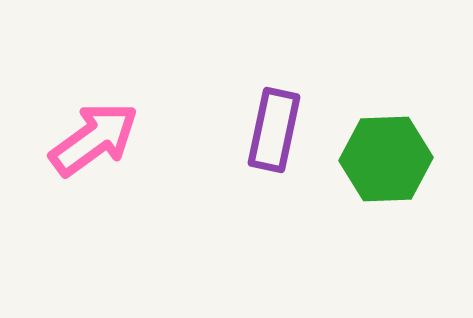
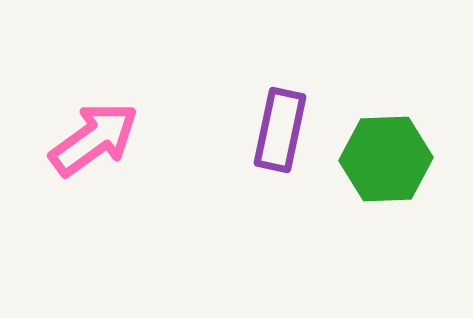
purple rectangle: moved 6 px right
